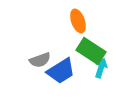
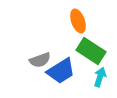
cyan arrow: moved 1 px left, 9 px down
